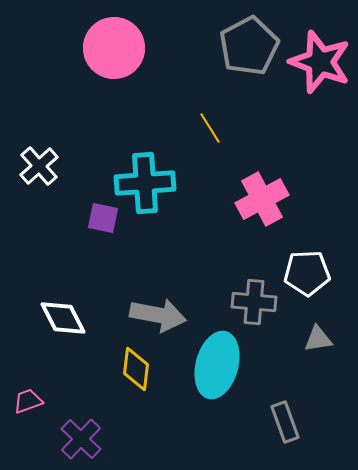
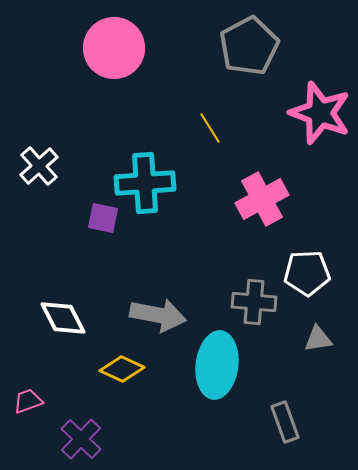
pink star: moved 51 px down
cyan ellipse: rotated 8 degrees counterclockwise
yellow diamond: moved 14 px left; rotated 72 degrees counterclockwise
